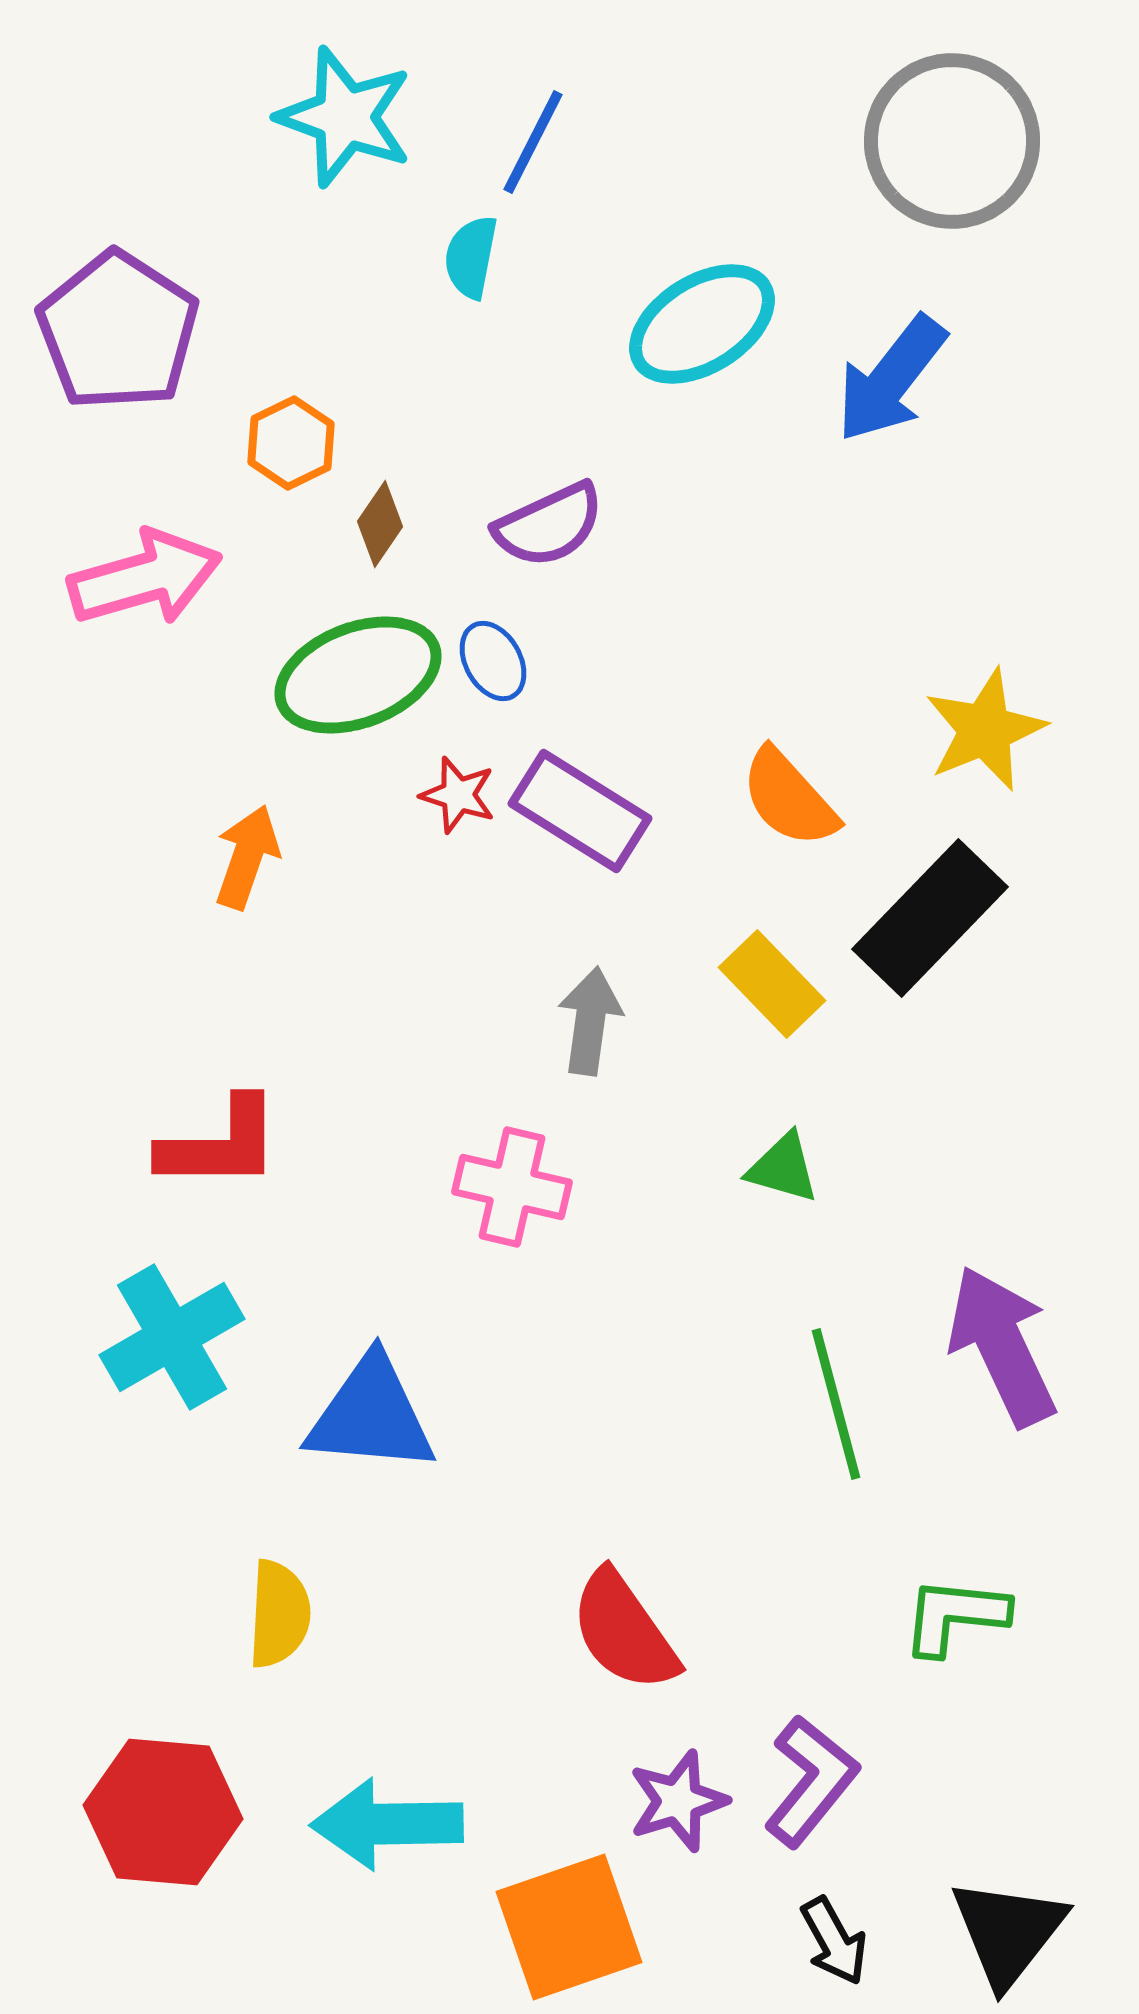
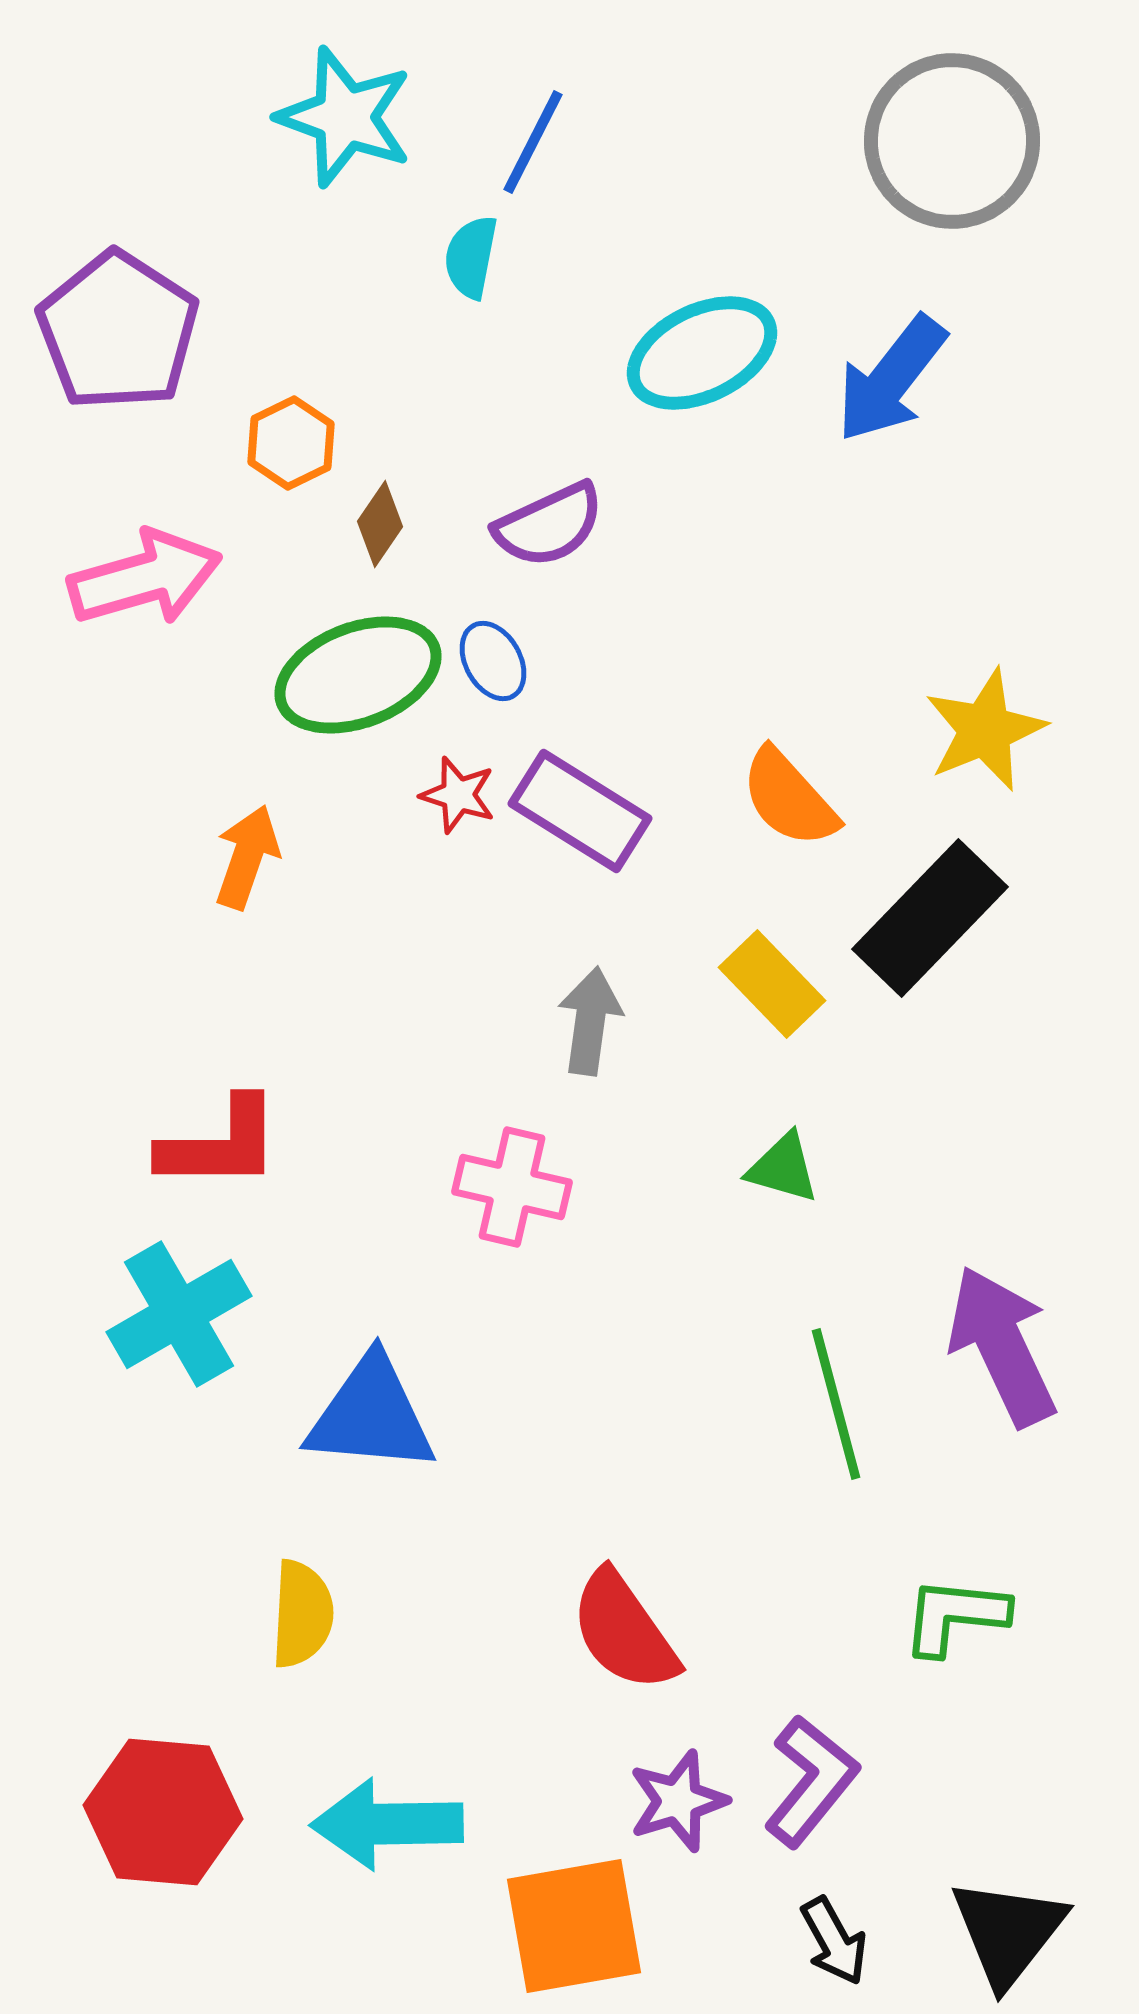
cyan ellipse: moved 29 px down; rotated 6 degrees clockwise
cyan cross: moved 7 px right, 23 px up
yellow semicircle: moved 23 px right
orange square: moved 5 px right, 1 px up; rotated 9 degrees clockwise
